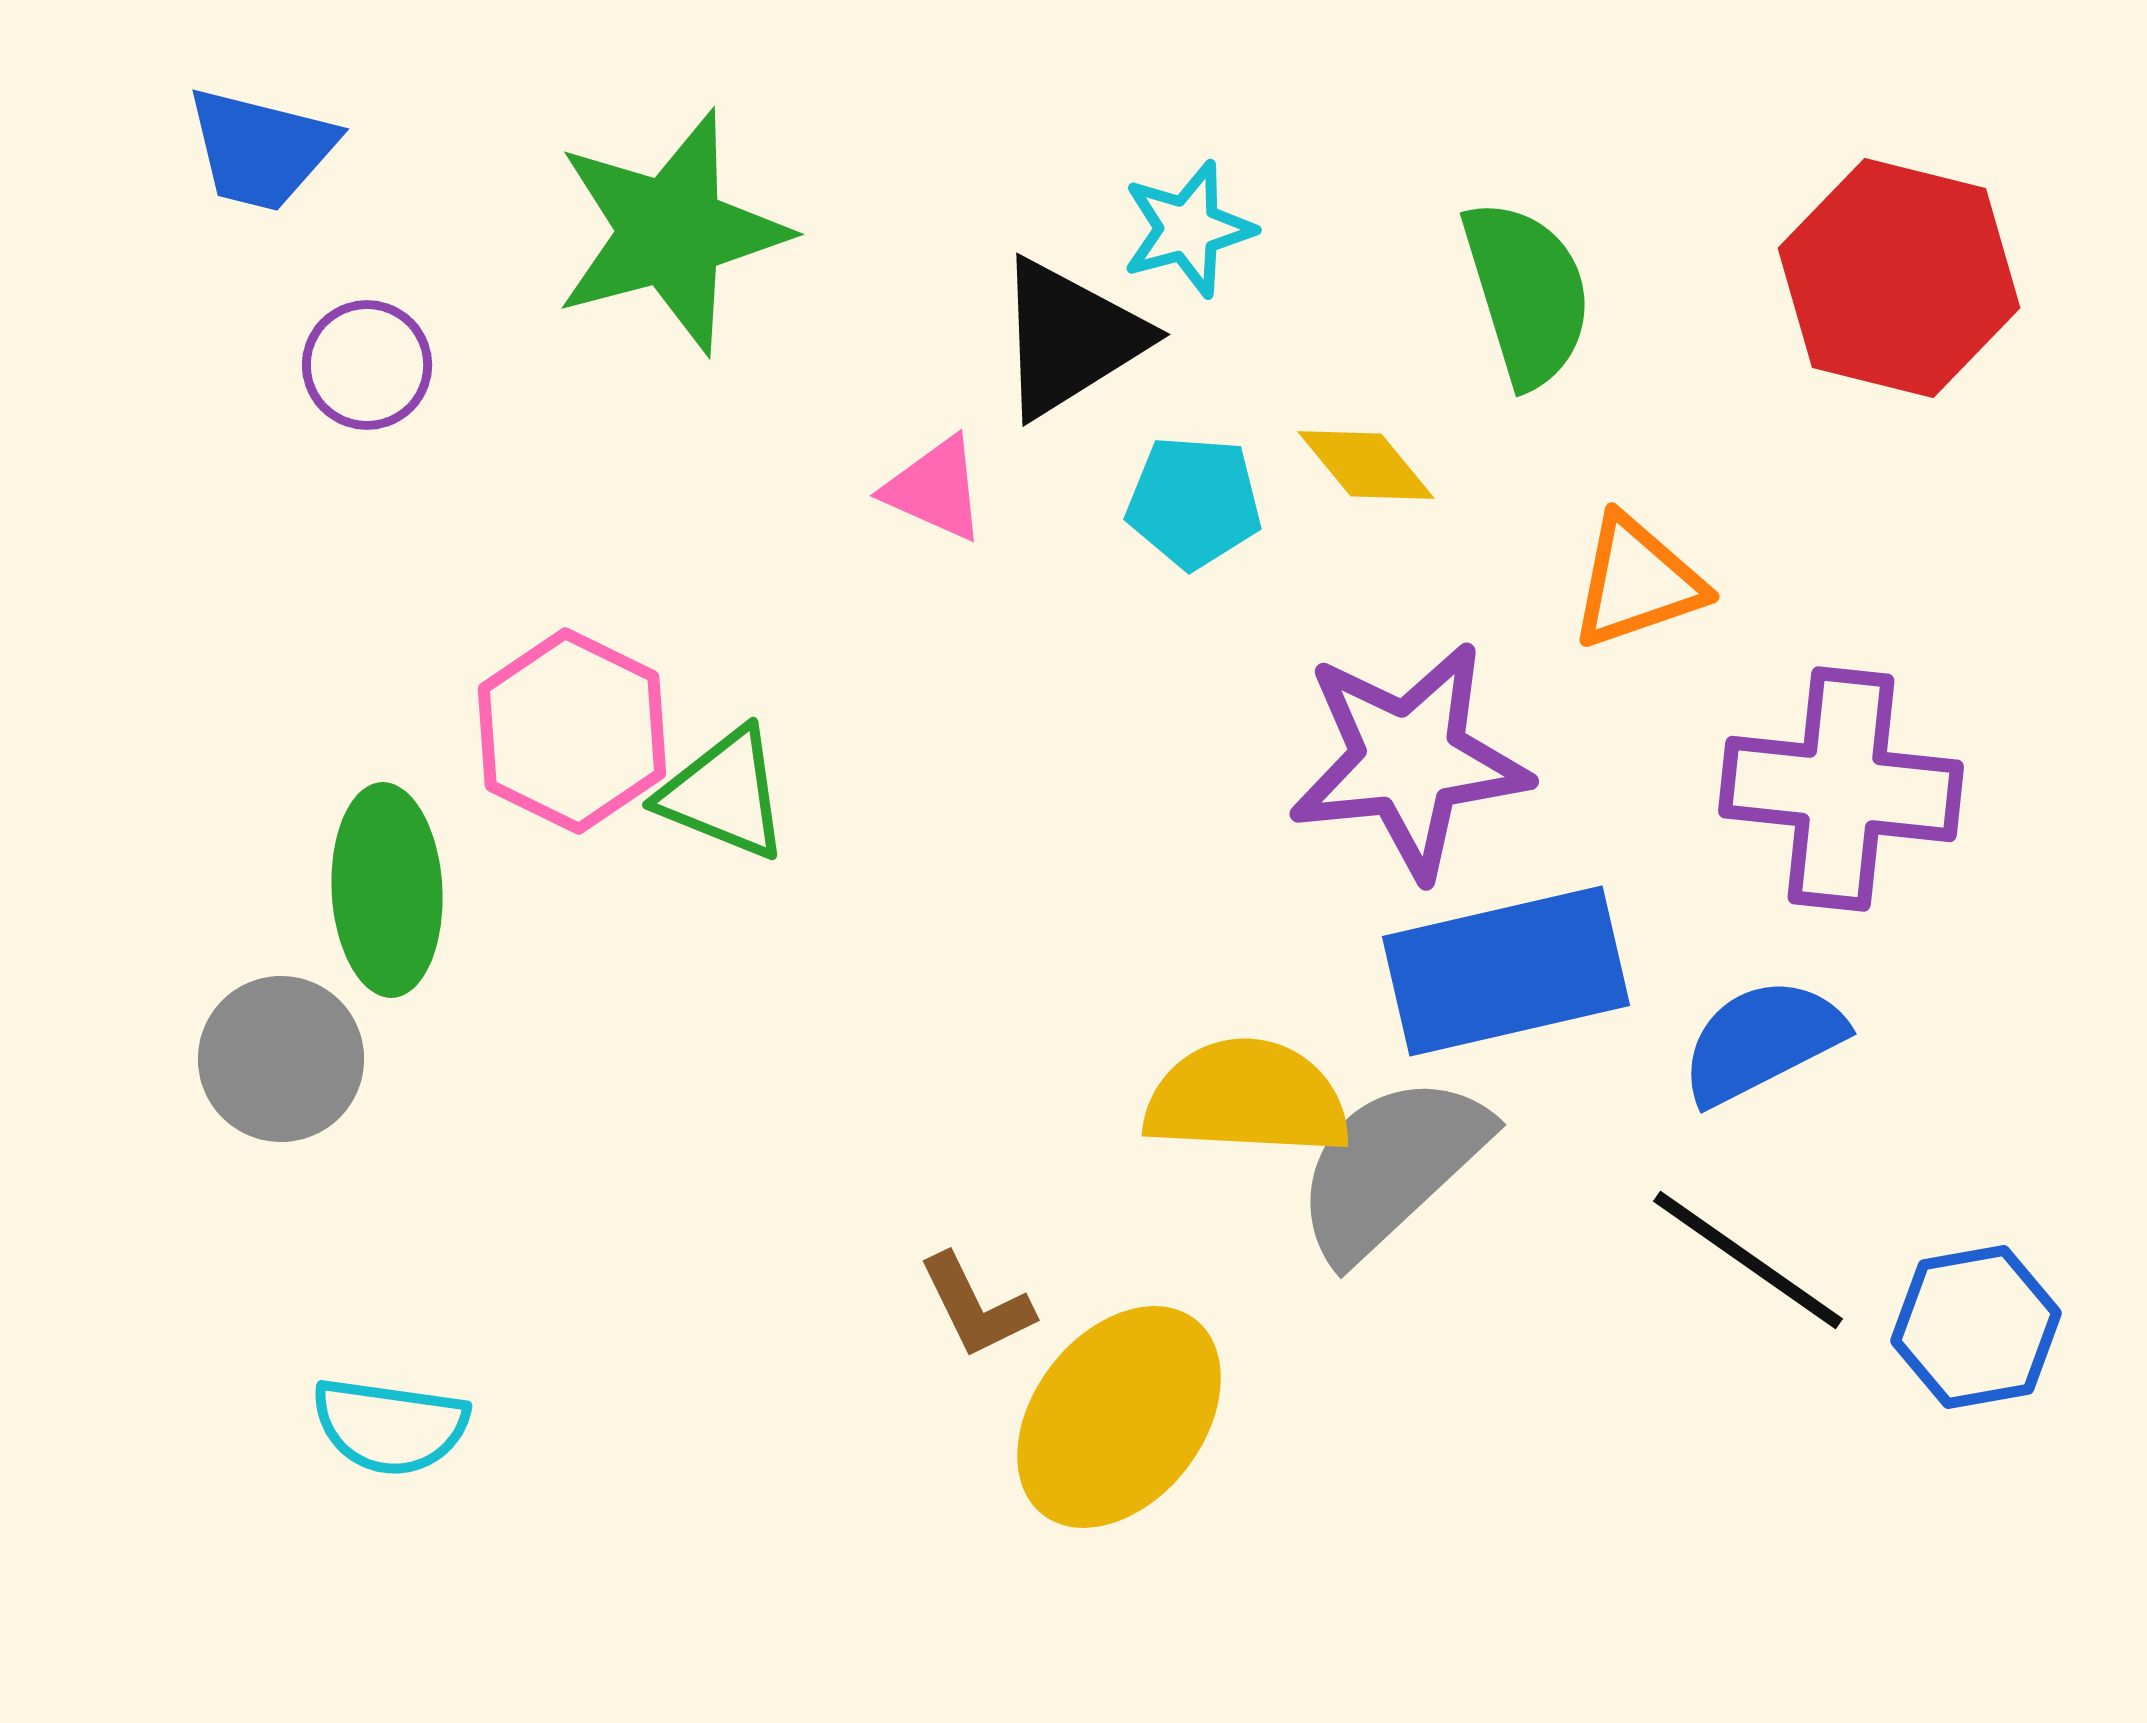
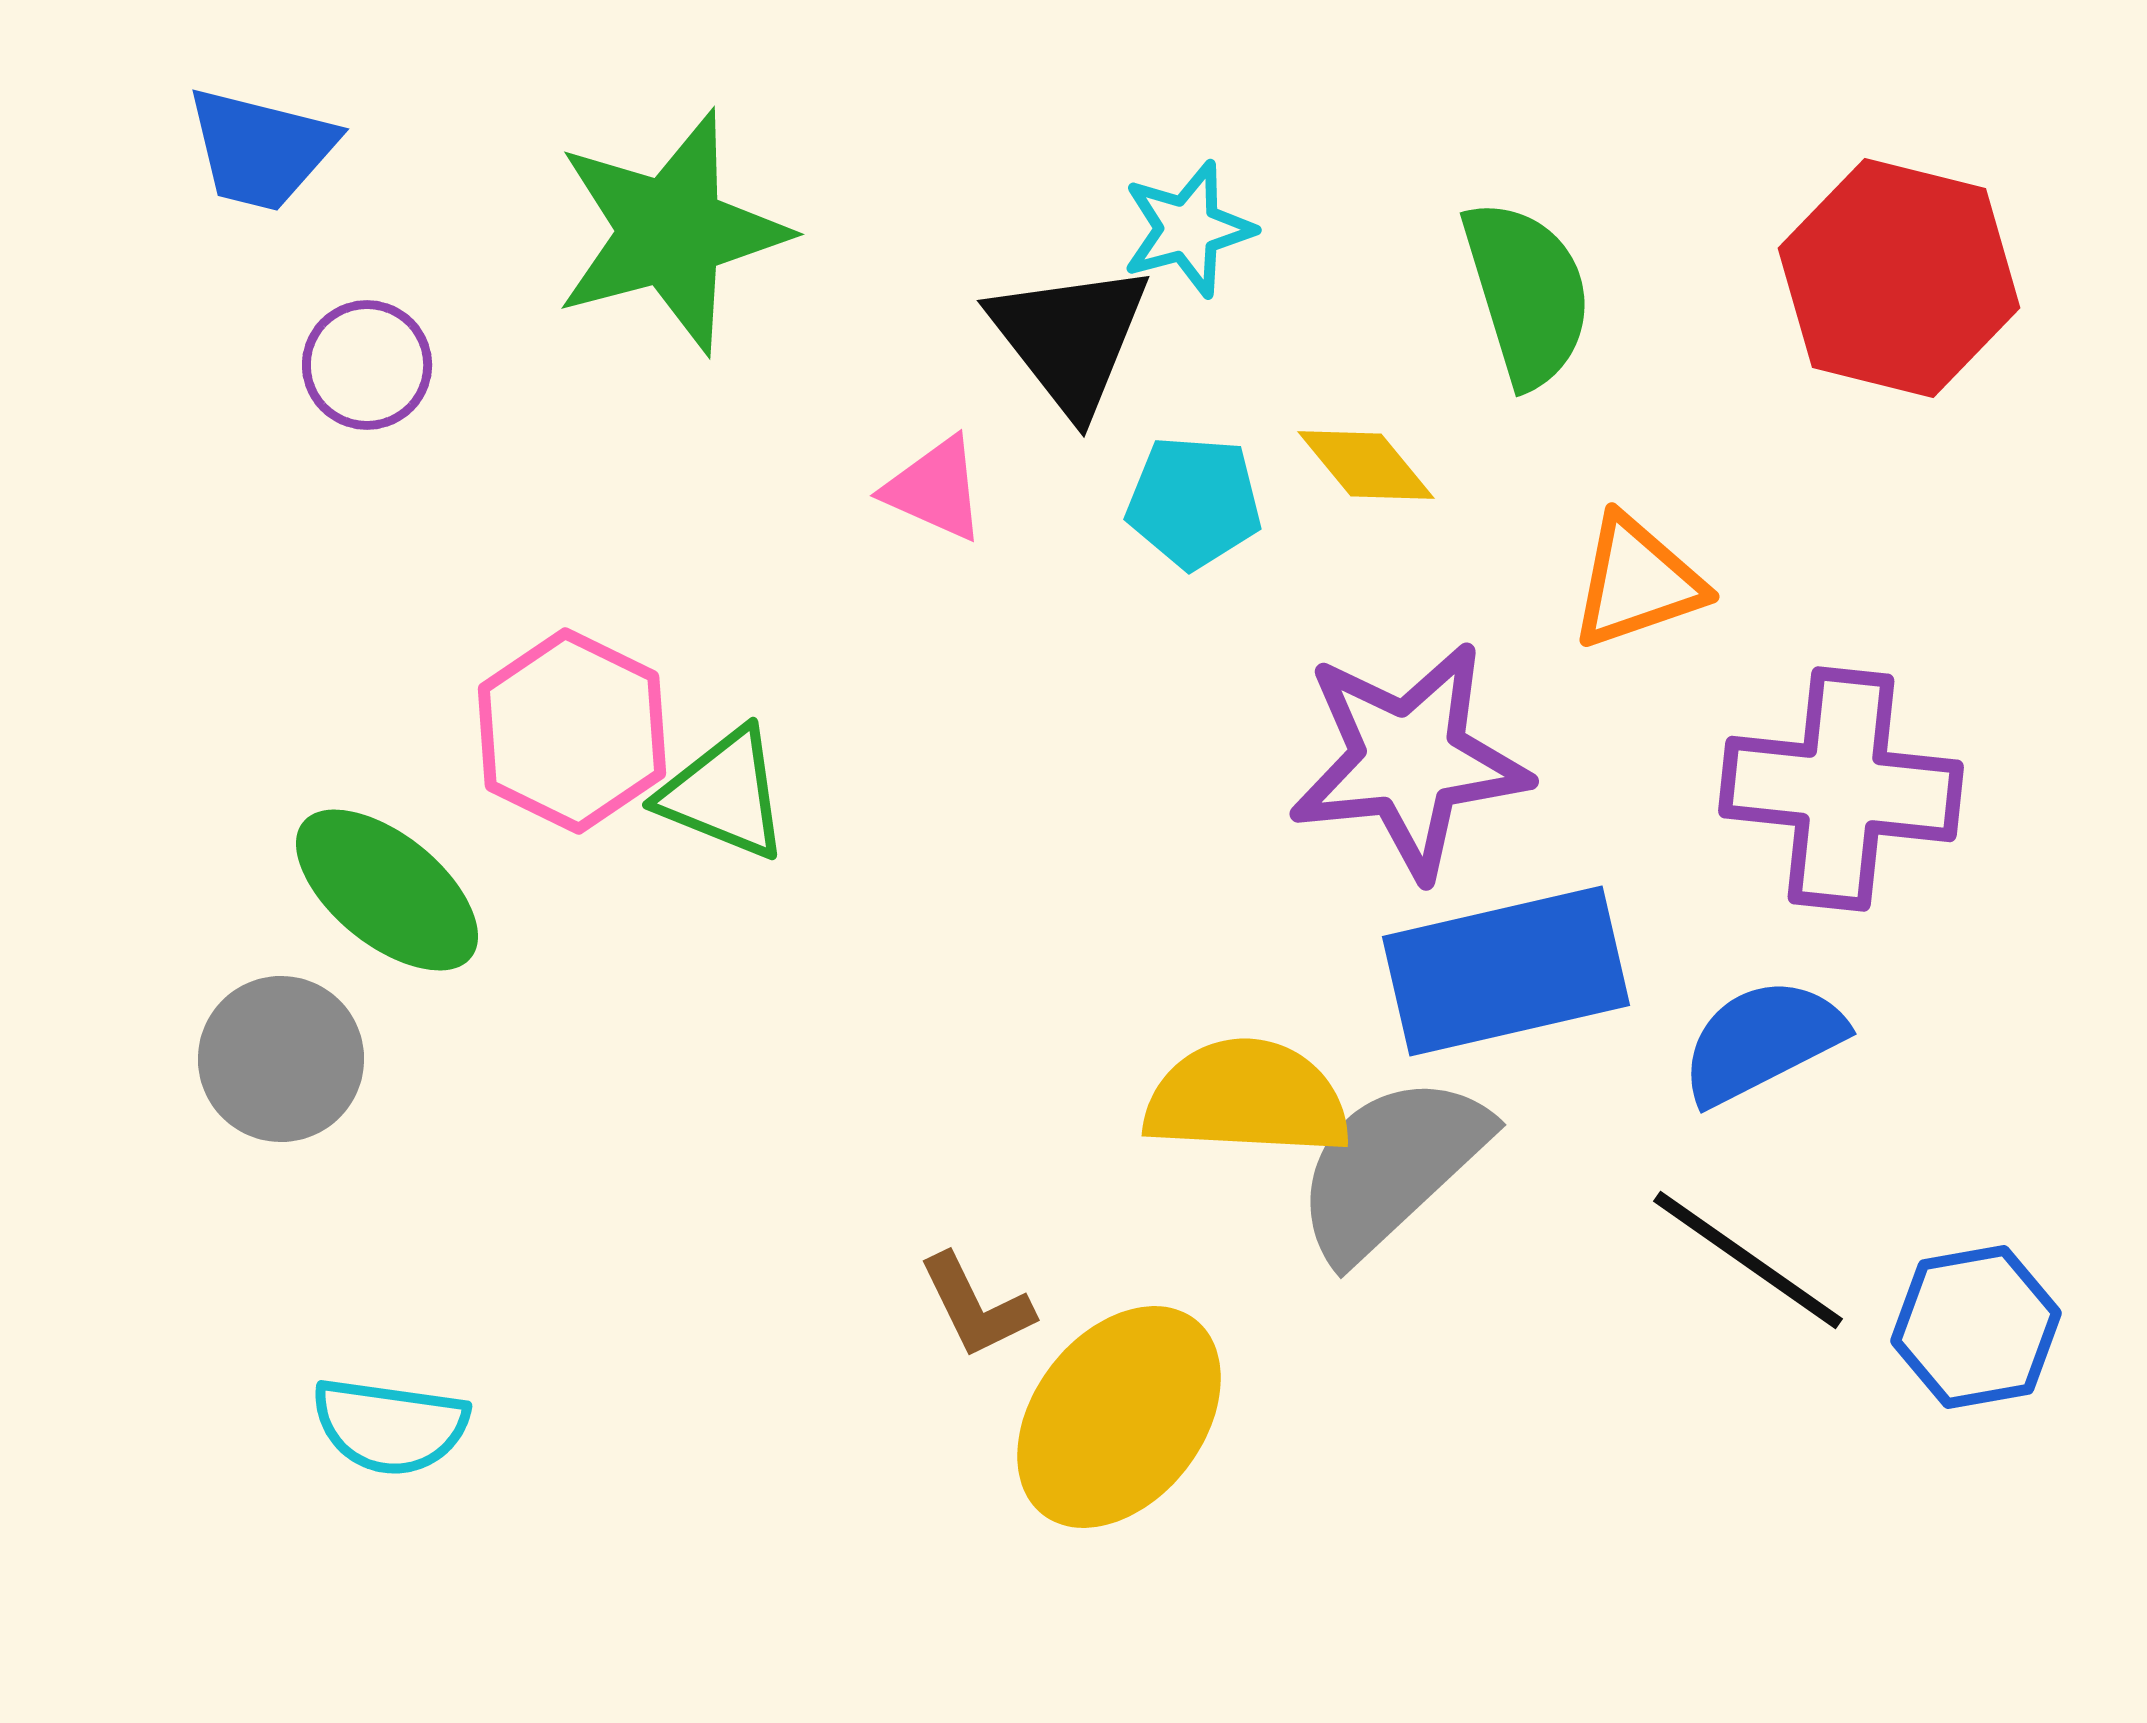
black triangle: rotated 36 degrees counterclockwise
green ellipse: rotated 48 degrees counterclockwise
